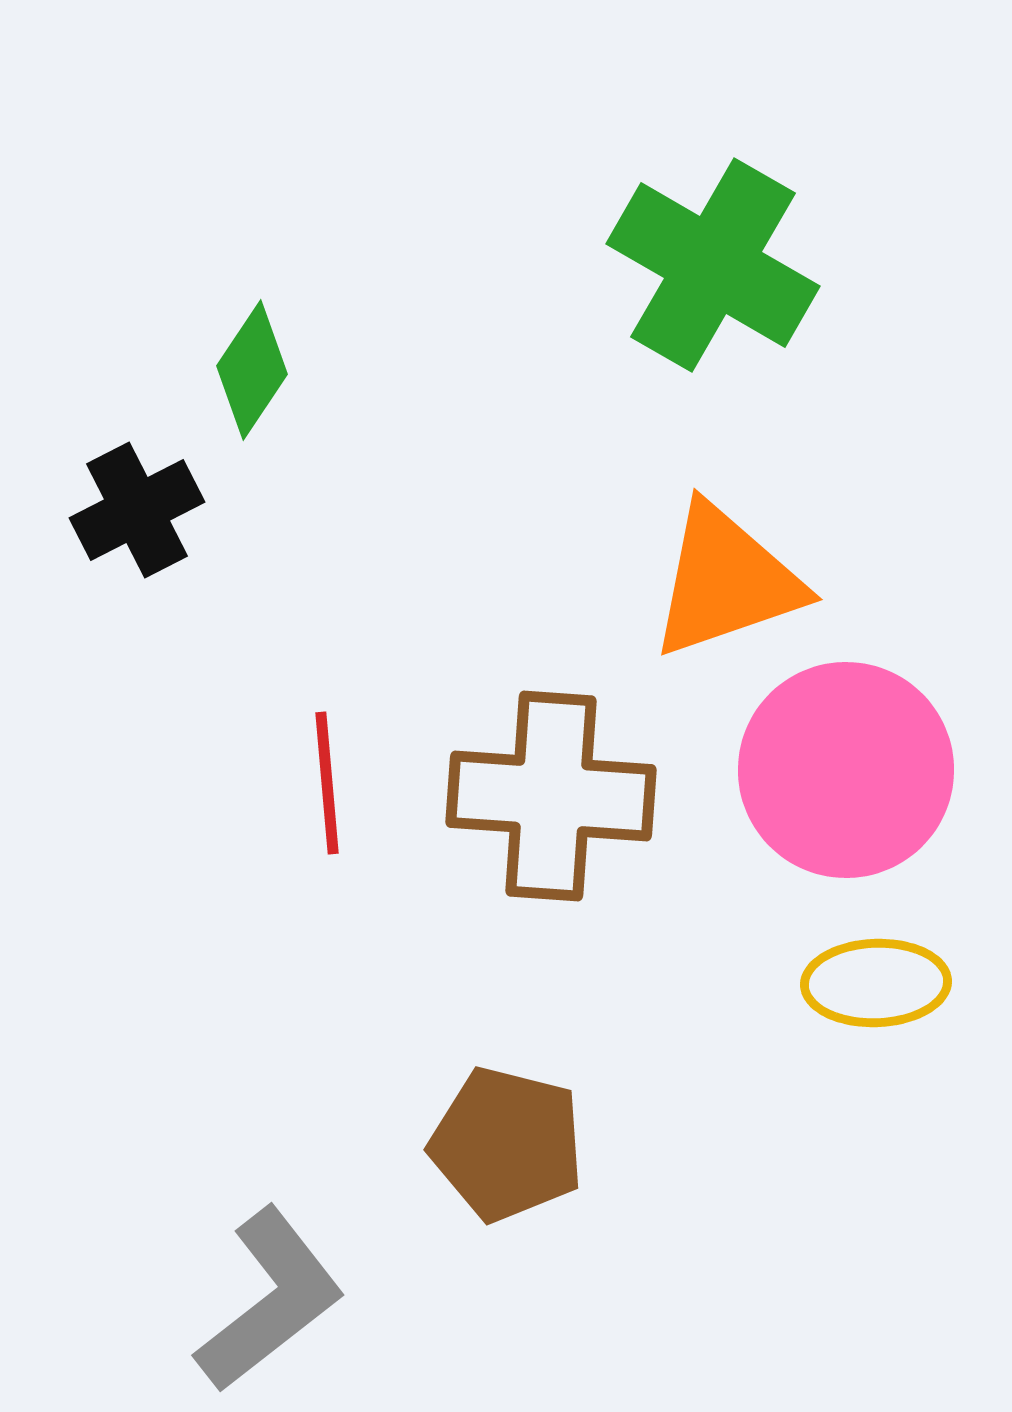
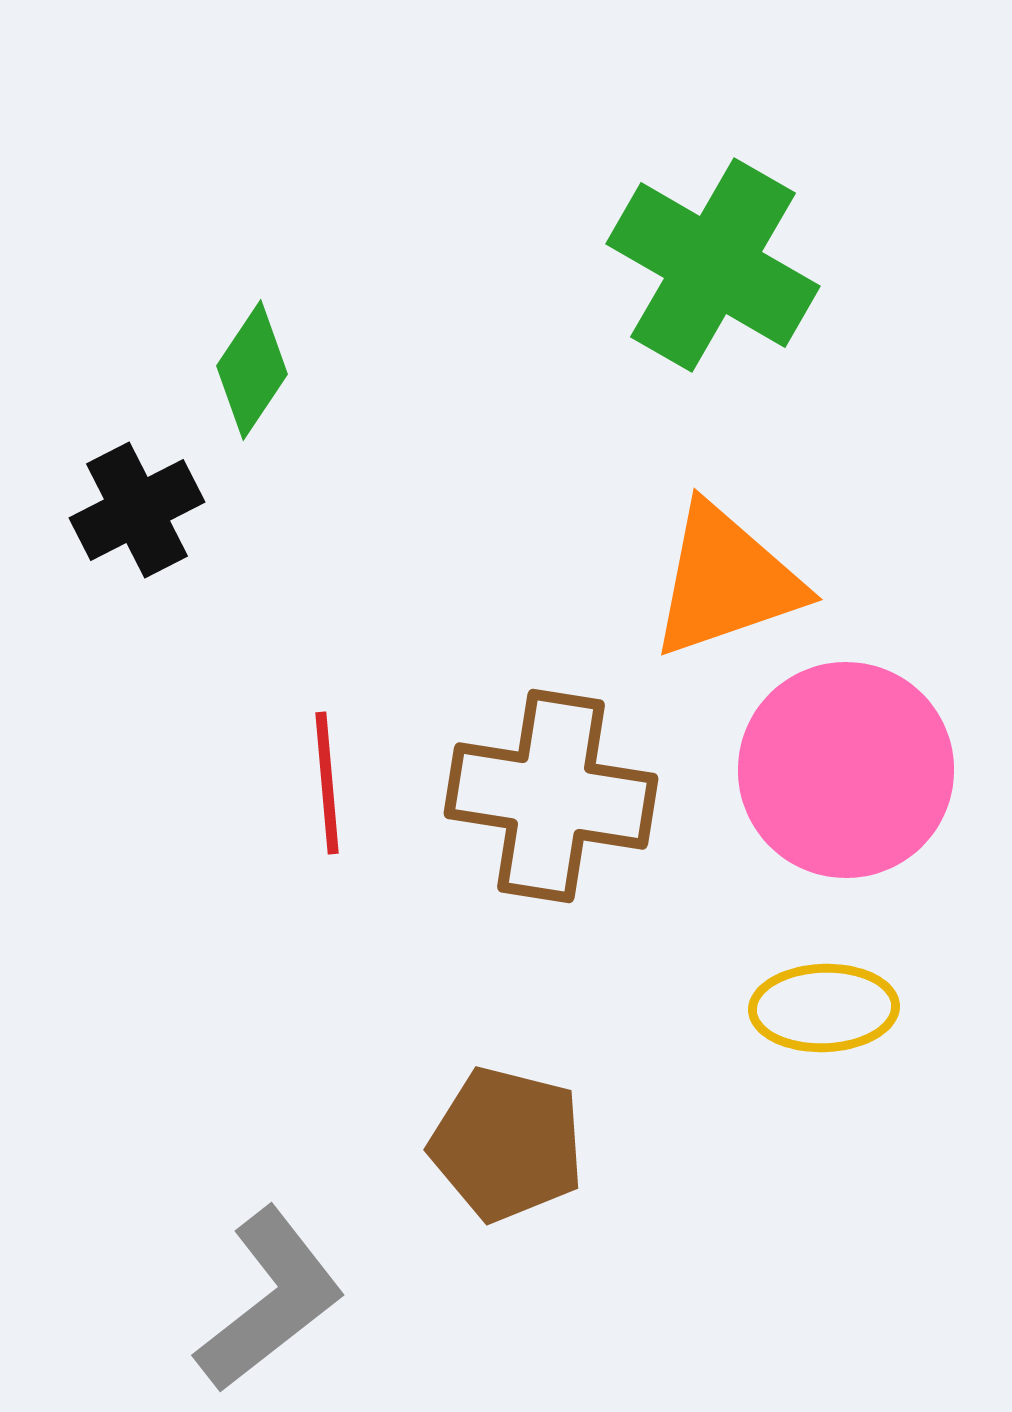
brown cross: rotated 5 degrees clockwise
yellow ellipse: moved 52 px left, 25 px down
